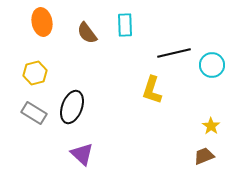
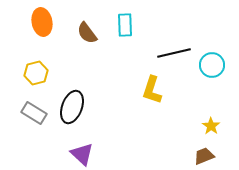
yellow hexagon: moved 1 px right
